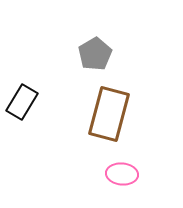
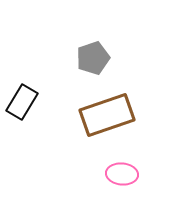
gray pentagon: moved 2 px left, 4 px down; rotated 12 degrees clockwise
brown rectangle: moved 2 px left, 1 px down; rotated 56 degrees clockwise
